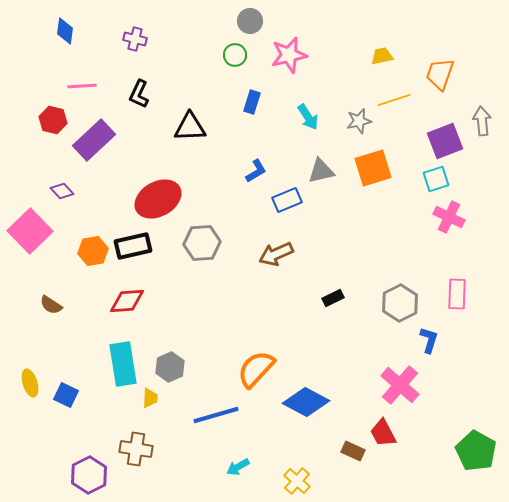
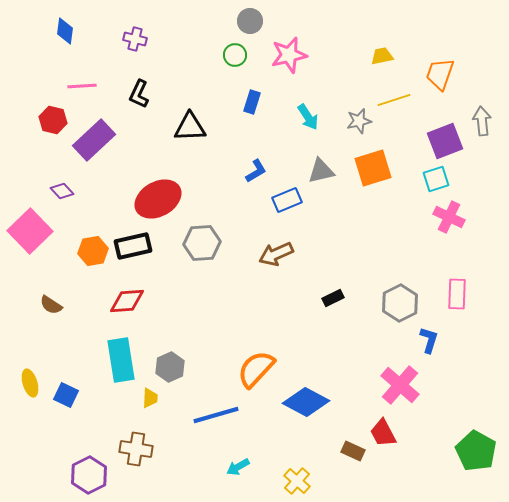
cyan rectangle at (123, 364): moved 2 px left, 4 px up
